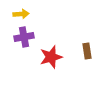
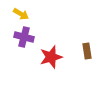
yellow arrow: rotated 35 degrees clockwise
purple cross: rotated 24 degrees clockwise
